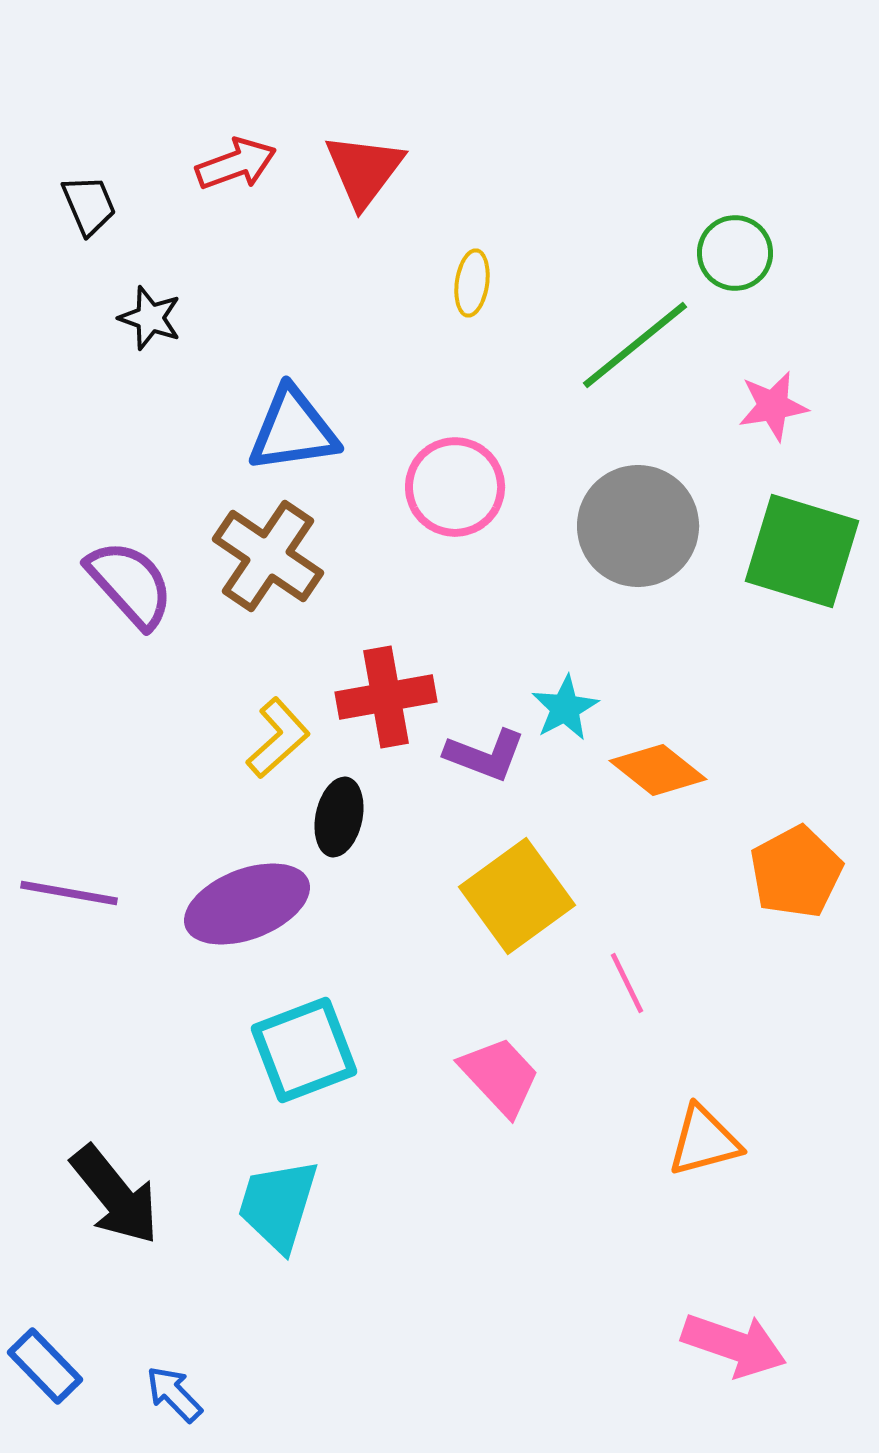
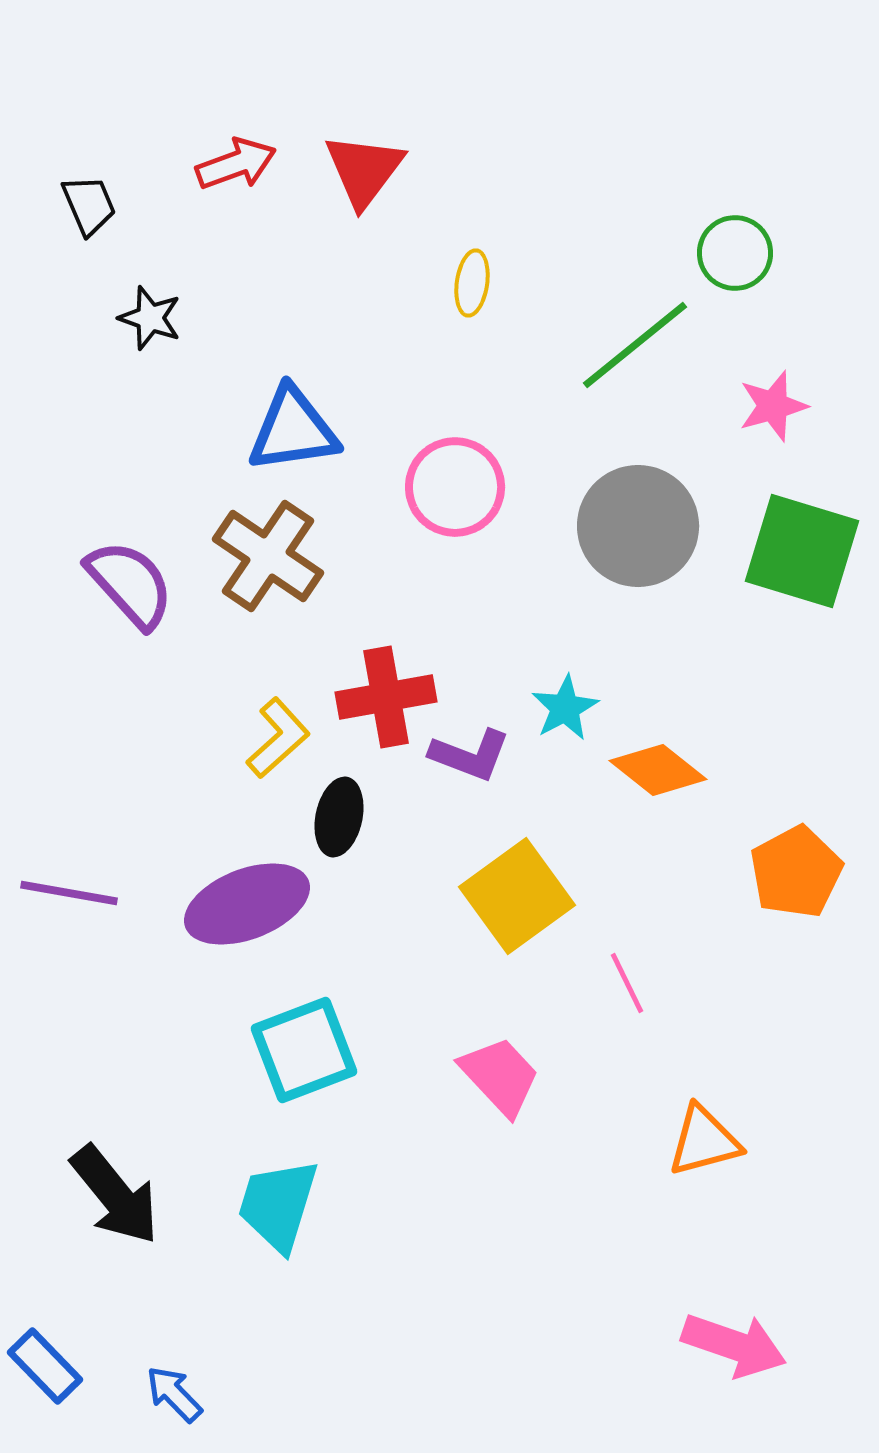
pink star: rotated 6 degrees counterclockwise
purple L-shape: moved 15 px left
